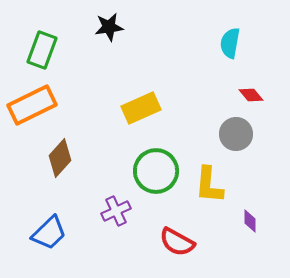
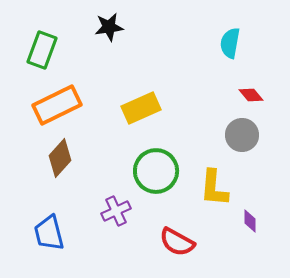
orange rectangle: moved 25 px right
gray circle: moved 6 px right, 1 px down
yellow L-shape: moved 5 px right, 3 px down
blue trapezoid: rotated 120 degrees clockwise
